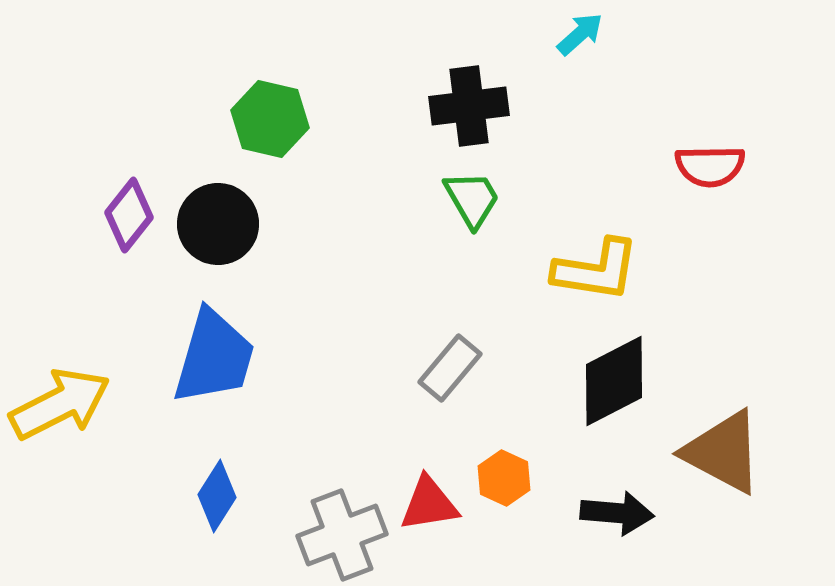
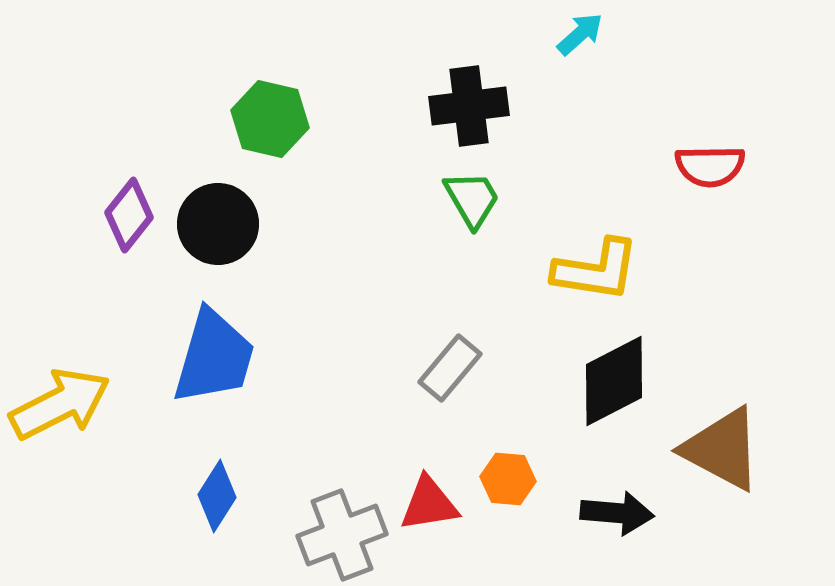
brown triangle: moved 1 px left, 3 px up
orange hexagon: moved 4 px right, 1 px down; rotated 20 degrees counterclockwise
